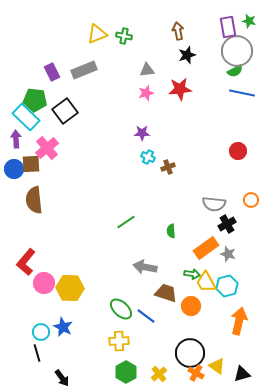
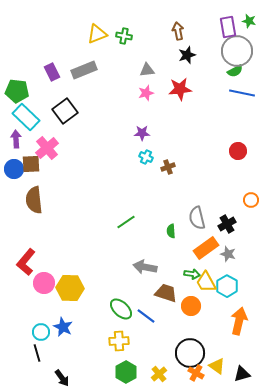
green pentagon at (35, 100): moved 18 px left, 9 px up
cyan cross at (148, 157): moved 2 px left
gray semicircle at (214, 204): moved 17 px left, 14 px down; rotated 70 degrees clockwise
cyan hexagon at (227, 286): rotated 15 degrees counterclockwise
